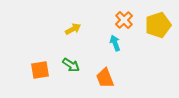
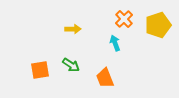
orange cross: moved 1 px up
yellow arrow: rotated 28 degrees clockwise
